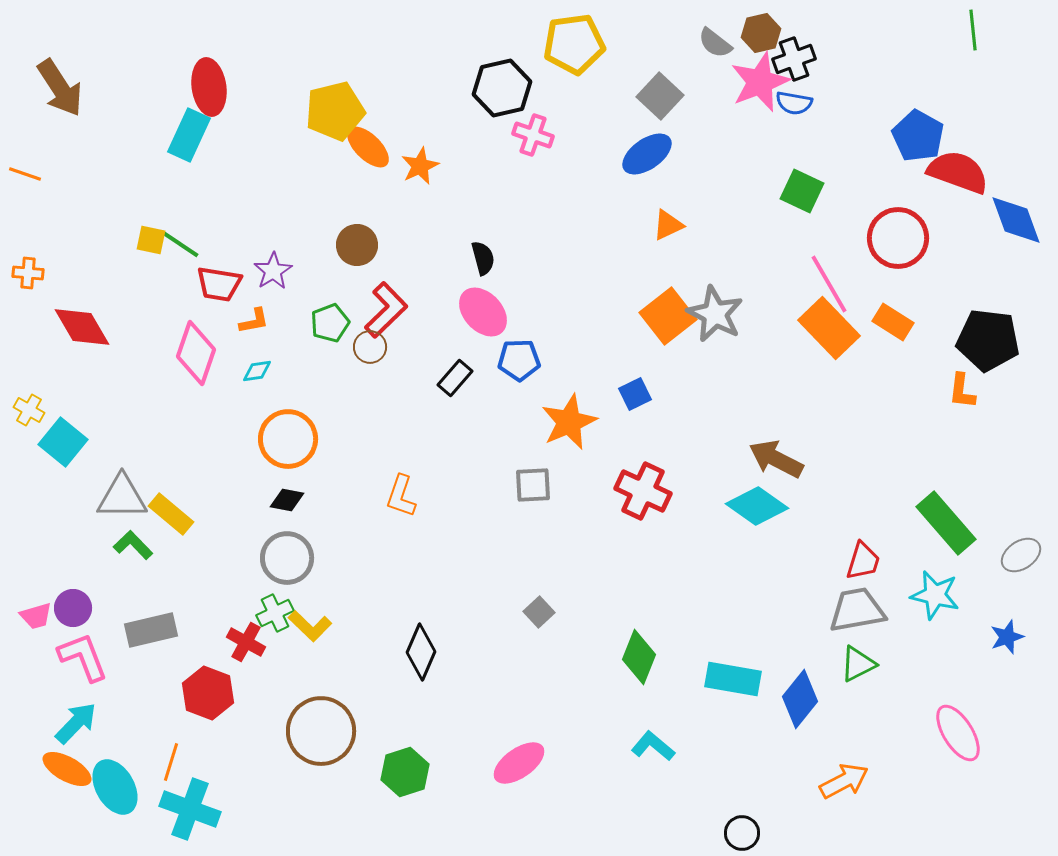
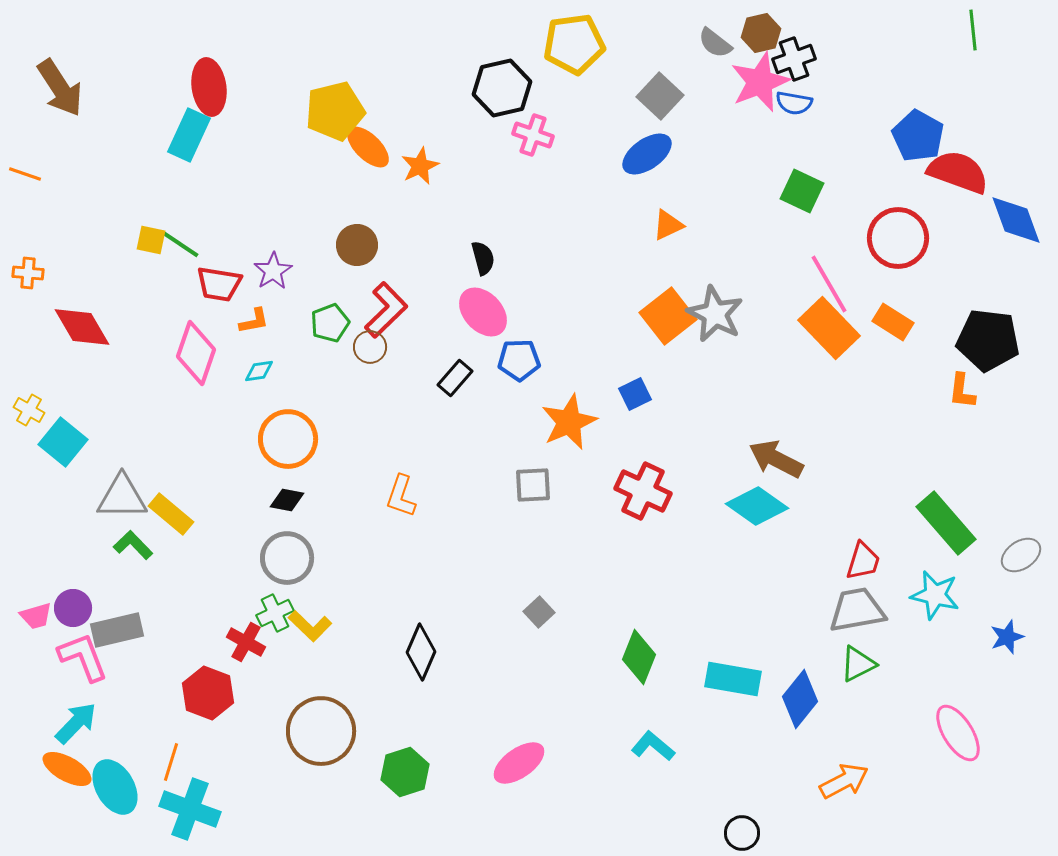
cyan diamond at (257, 371): moved 2 px right
gray rectangle at (151, 630): moved 34 px left
